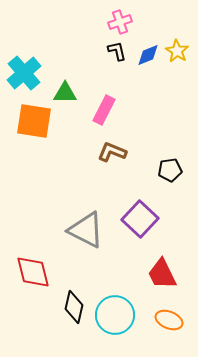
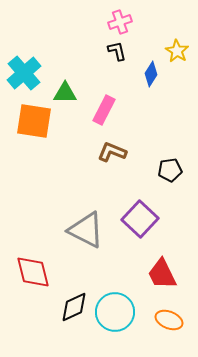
blue diamond: moved 3 px right, 19 px down; rotated 35 degrees counterclockwise
black diamond: rotated 52 degrees clockwise
cyan circle: moved 3 px up
